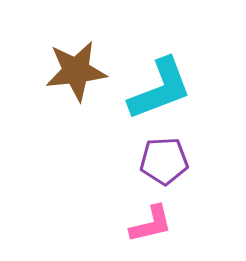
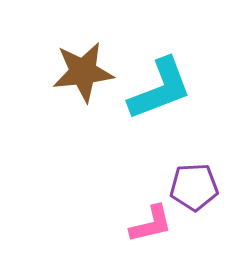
brown star: moved 7 px right, 1 px down
purple pentagon: moved 30 px right, 26 px down
